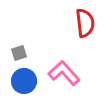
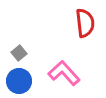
gray square: rotated 21 degrees counterclockwise
blue circle: moved 5 px left
